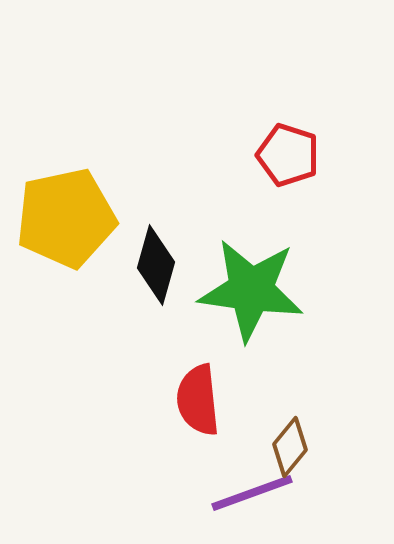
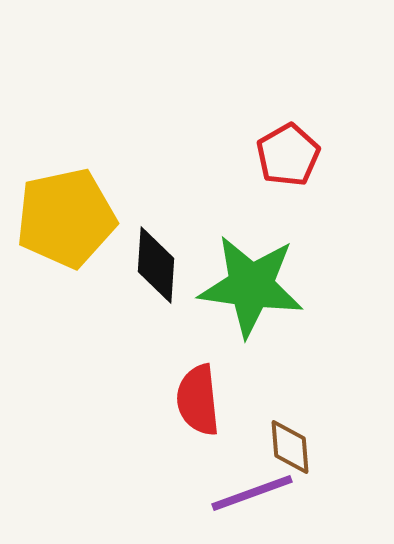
red pentagon: rotated 24 degrees clockwise
black diamond: rotated 12 degrees counterclockwise
green star: moved 4 px up
brown diamond: rotated 44 degrees counterclockwise
